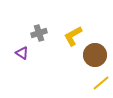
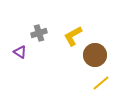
purple triangle: moved 2 px left, 1 px up
